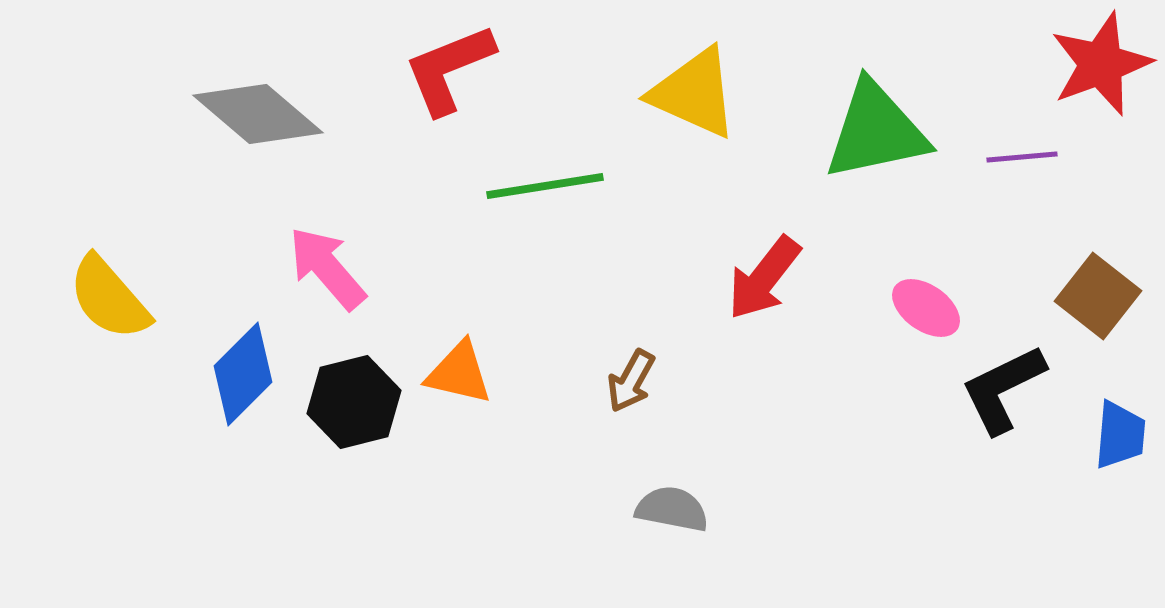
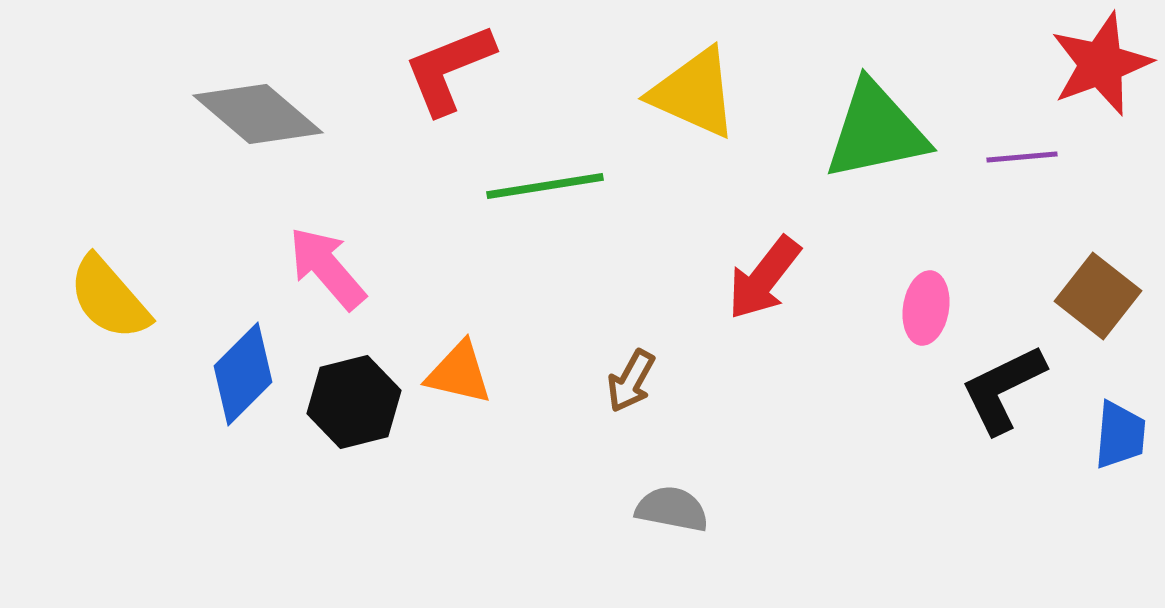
pink ellipse: rotated 64 degrees clockwise
